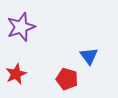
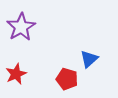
purple star: rotated 12 degrees counterclockwise
blue triangle: moved 3 px down; rotated 24 degrees clockwise
